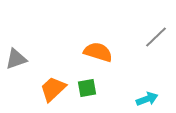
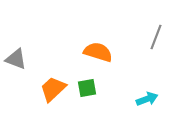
gray line: rotated 25 degrees counterclockwise
gray triangle: rotated 40 degrees clockwise
